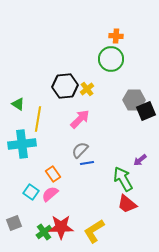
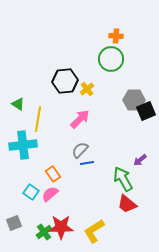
black hexagon: moved 5 px up
cyan cross: moved 1 px right, 1 px down
